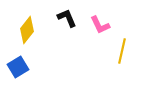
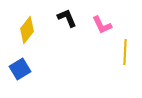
pink L-shape: moved 2 px right
yellow line: moved 3 px right, 1 px down; rotated 10 degrees counterclockwise
blue square: moved 2 px right, 2 px down
